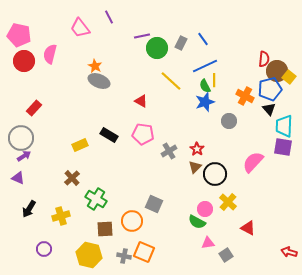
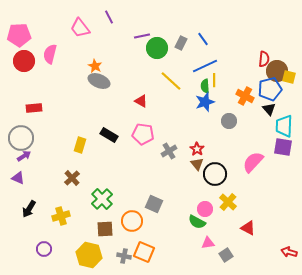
pink pentagon at (19, 35): rotated 15 degrees counterclockwise
yellow square at (289, 77): rotated 24 degrees counterclockwise
green semicircle at (205, 86): rotated 24 degrees clockwise
red rectangle at (34, 108): rotated 42 degrees clockwise
yellow rectangle at (80, 145): rotated 49 degrees counterclockwise
brown triangle at (195, 167): moved 2 px right, 3 px up; rotated 24 degrees counterclockwise
green cross at (96, 199): moved 6 px right; rotated 15 degrees clockwise
